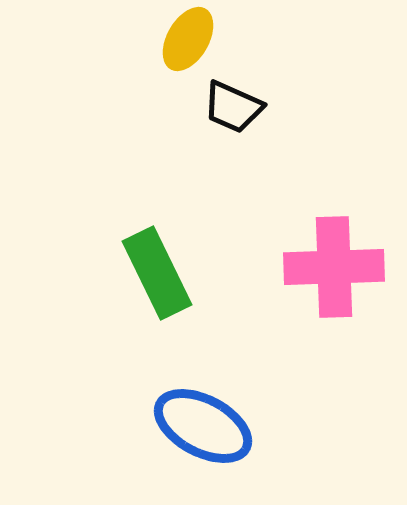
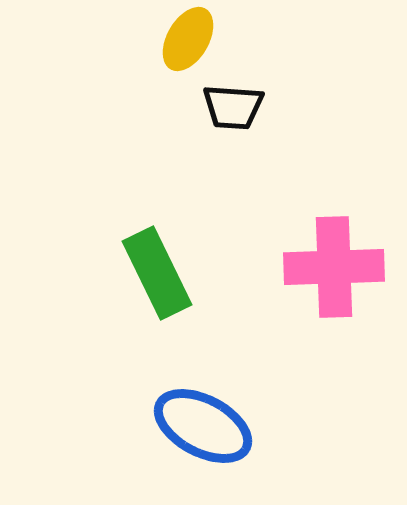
black trapezoid: rotated 20 degrees counterclockwise
